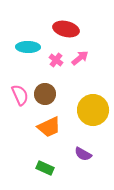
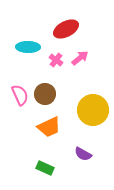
red ellipse: rotated 40 degrees counterclockwise
